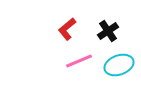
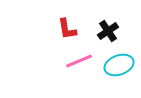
red L-shape: rotated 60 degrees counterclockwise
